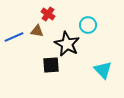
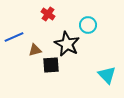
brown triangle: moved 2 px left, 19 px down; rotated 24 degrees counterclockwise
cyan triangle: moved 4 px right, 5 px down
